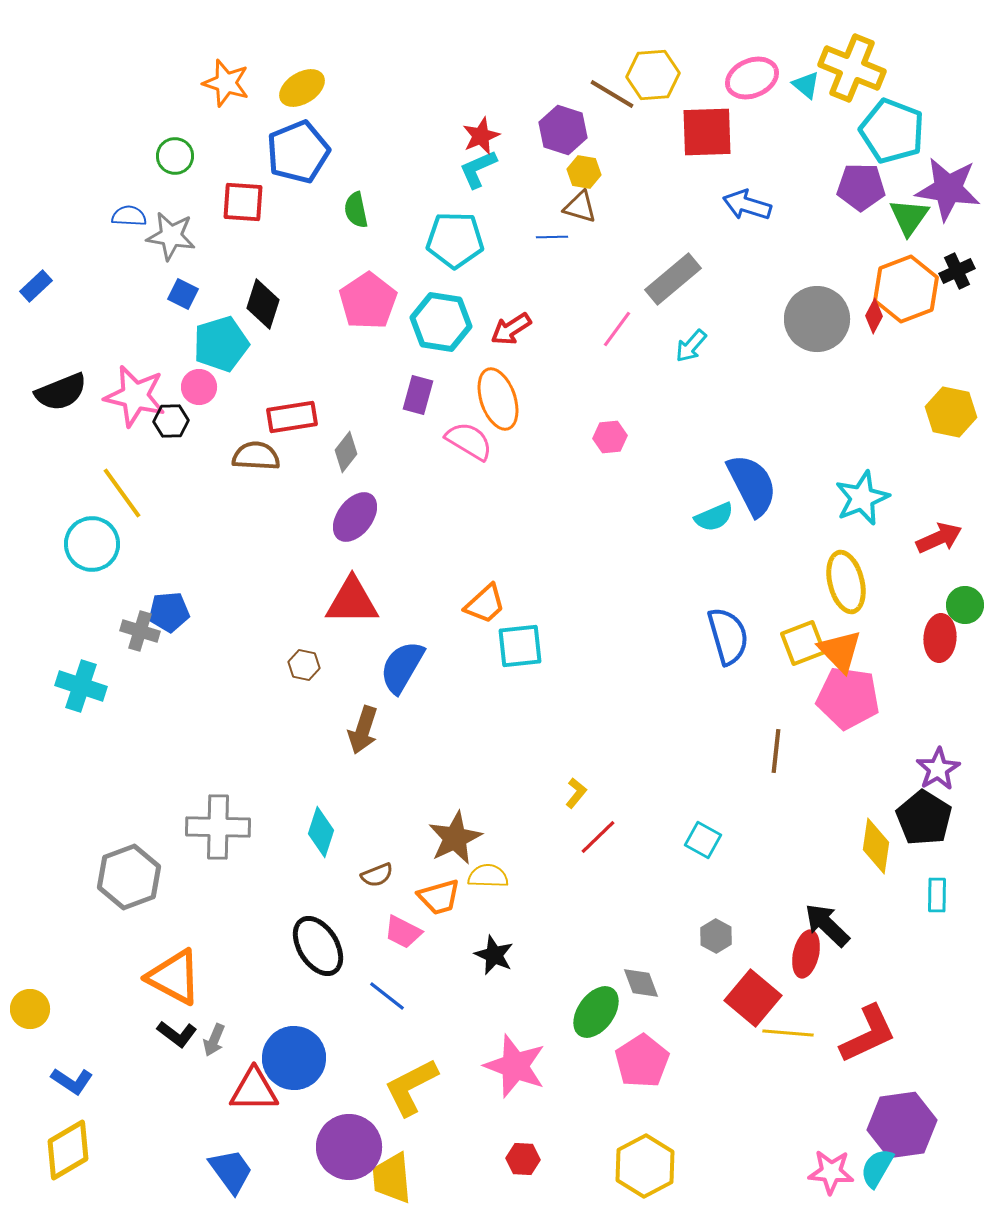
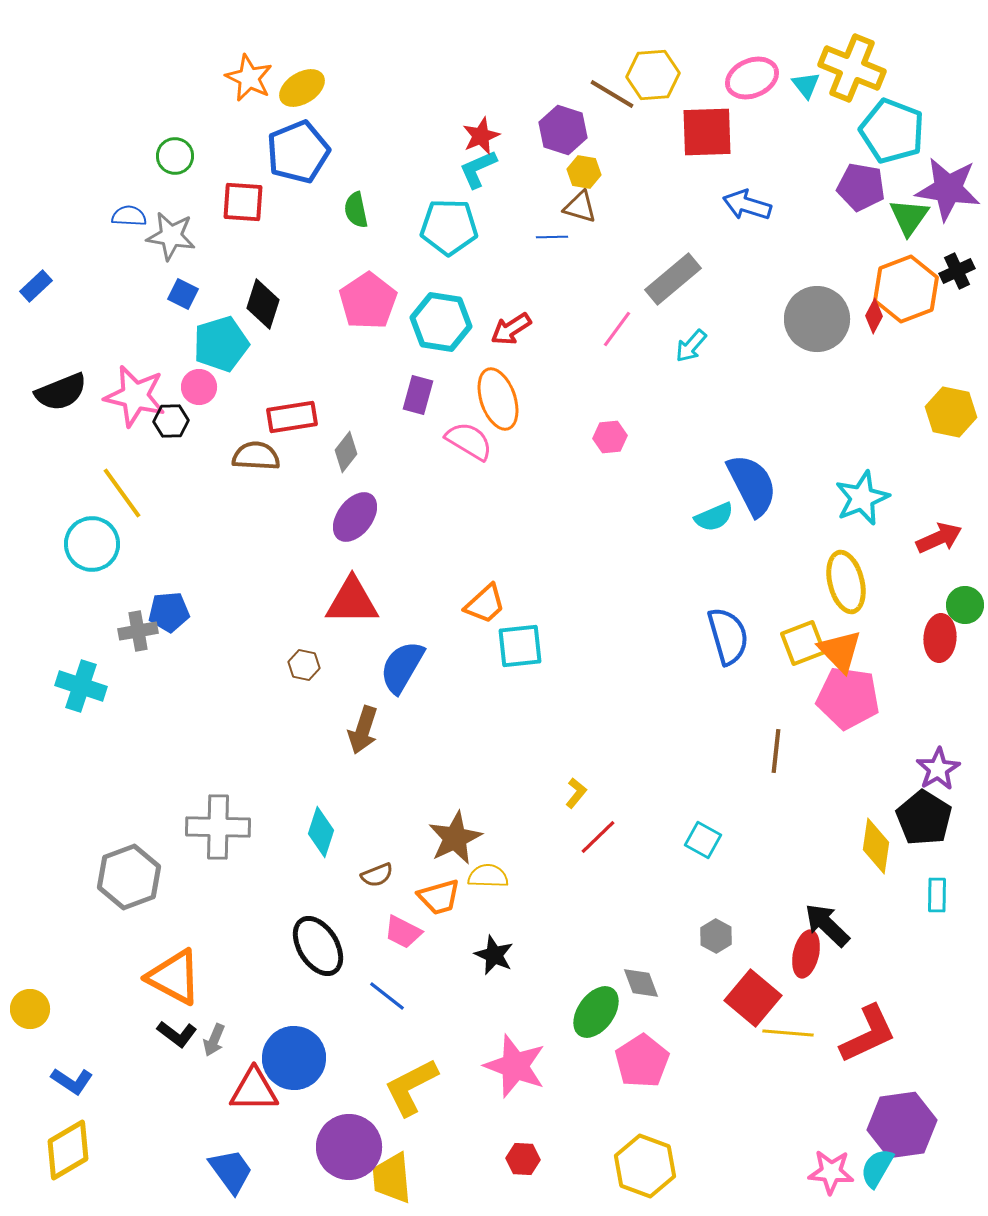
orange star at (226, 83): moved 23 px right, 5 px up; rotated 9 degrees clockwise
cyan triangle at (806, 85): rotated 12 degrees clockwise
purple pentagon at (861, 187): rotated 9 degrees clockwise
cyan pentagon at (455, 240): moved 6 px left, 13 px up
gray cross at (140, 631): moved 2 px left; rotated 27 degrees counterclockwise
yellow hexagon at (645, 1166): rotated 12 degrees counterclockwise
